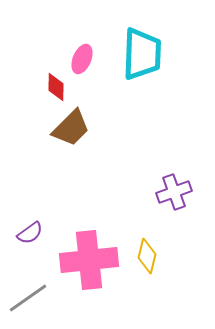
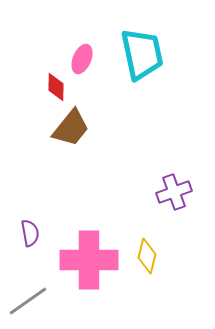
cyan trapezoid: rotated 14 degrees counterclockwise
brown trapezoid: rotated 6 degrees counterclockwise
purple semicircle: rotated 64 degrees counterclockwise
pink cross: rotated 6 degrees clockwise
gray line: moved 3 px down
